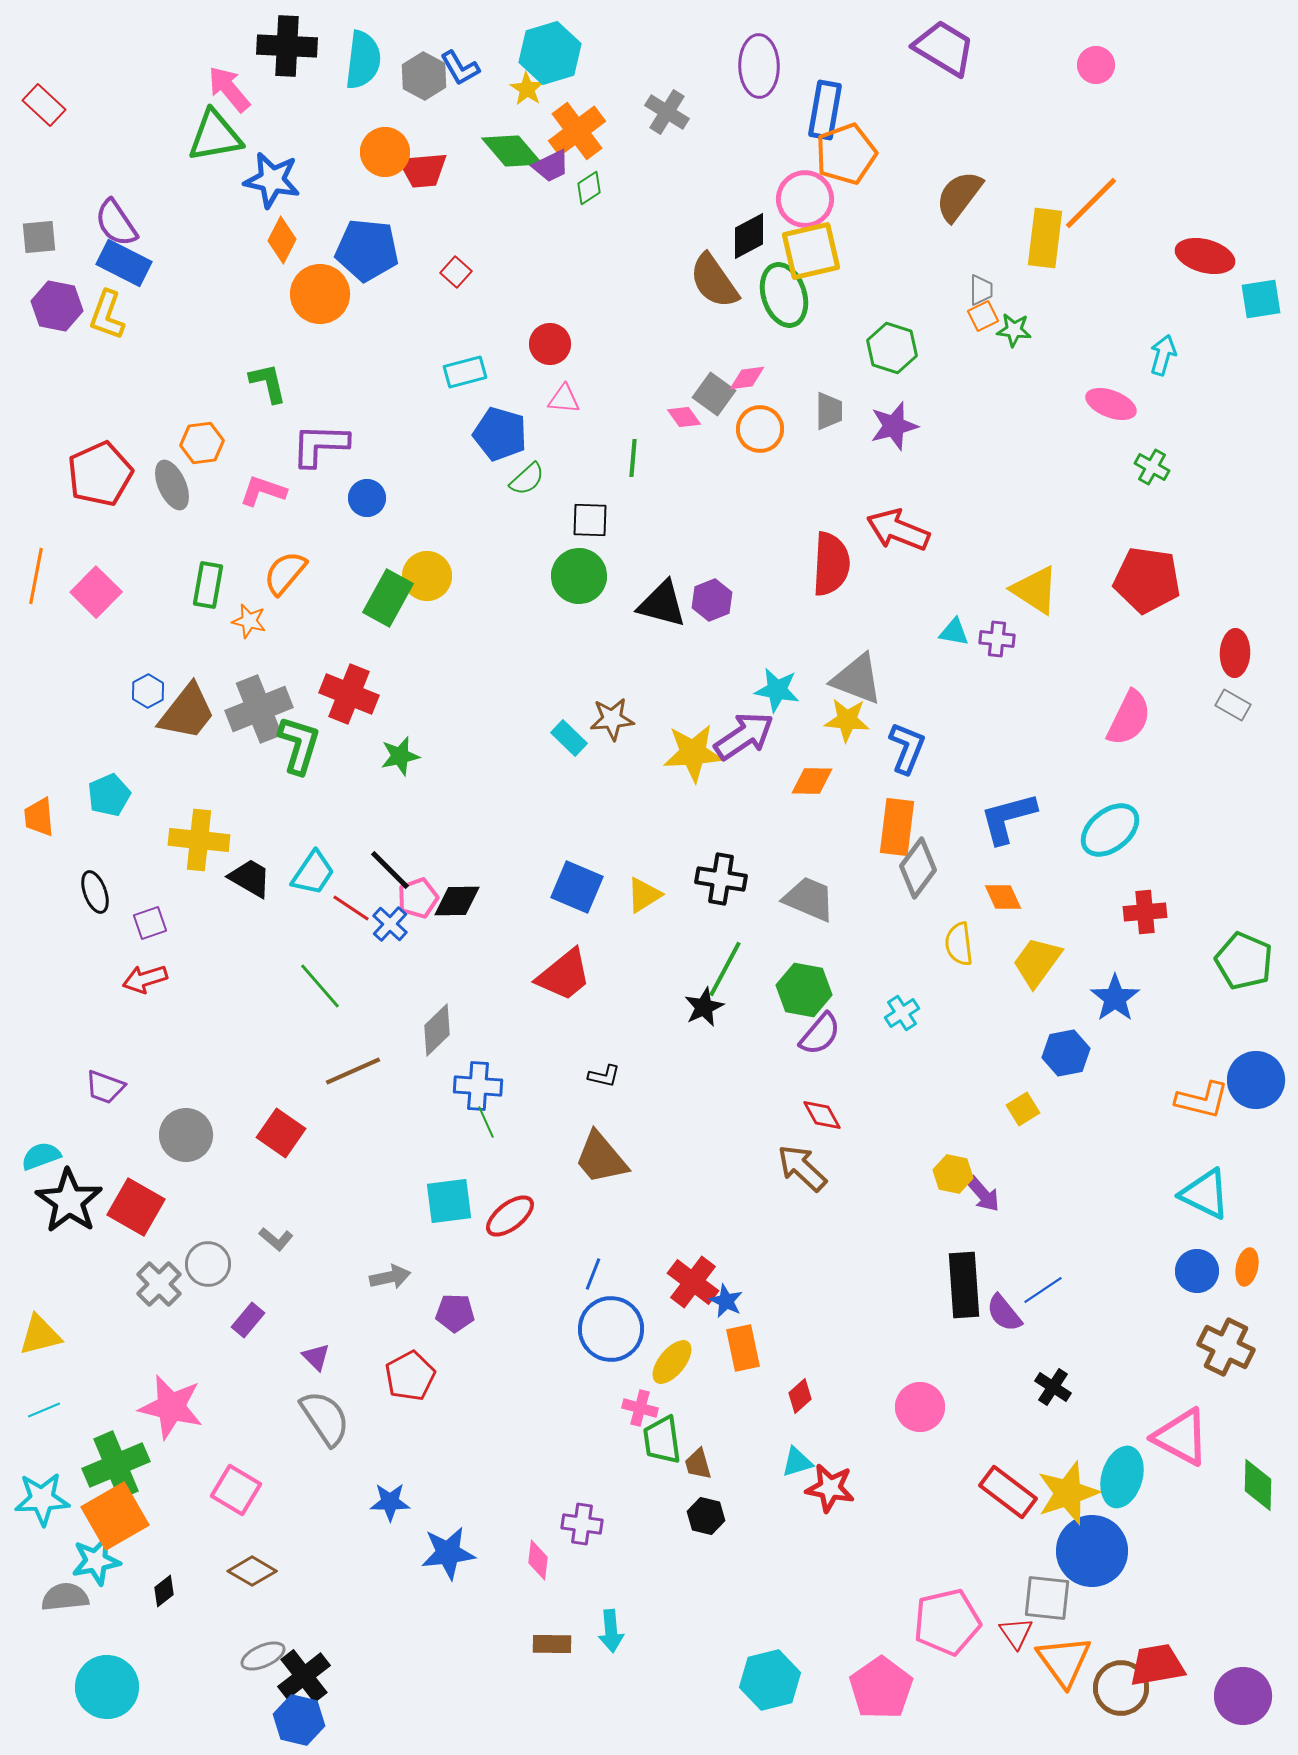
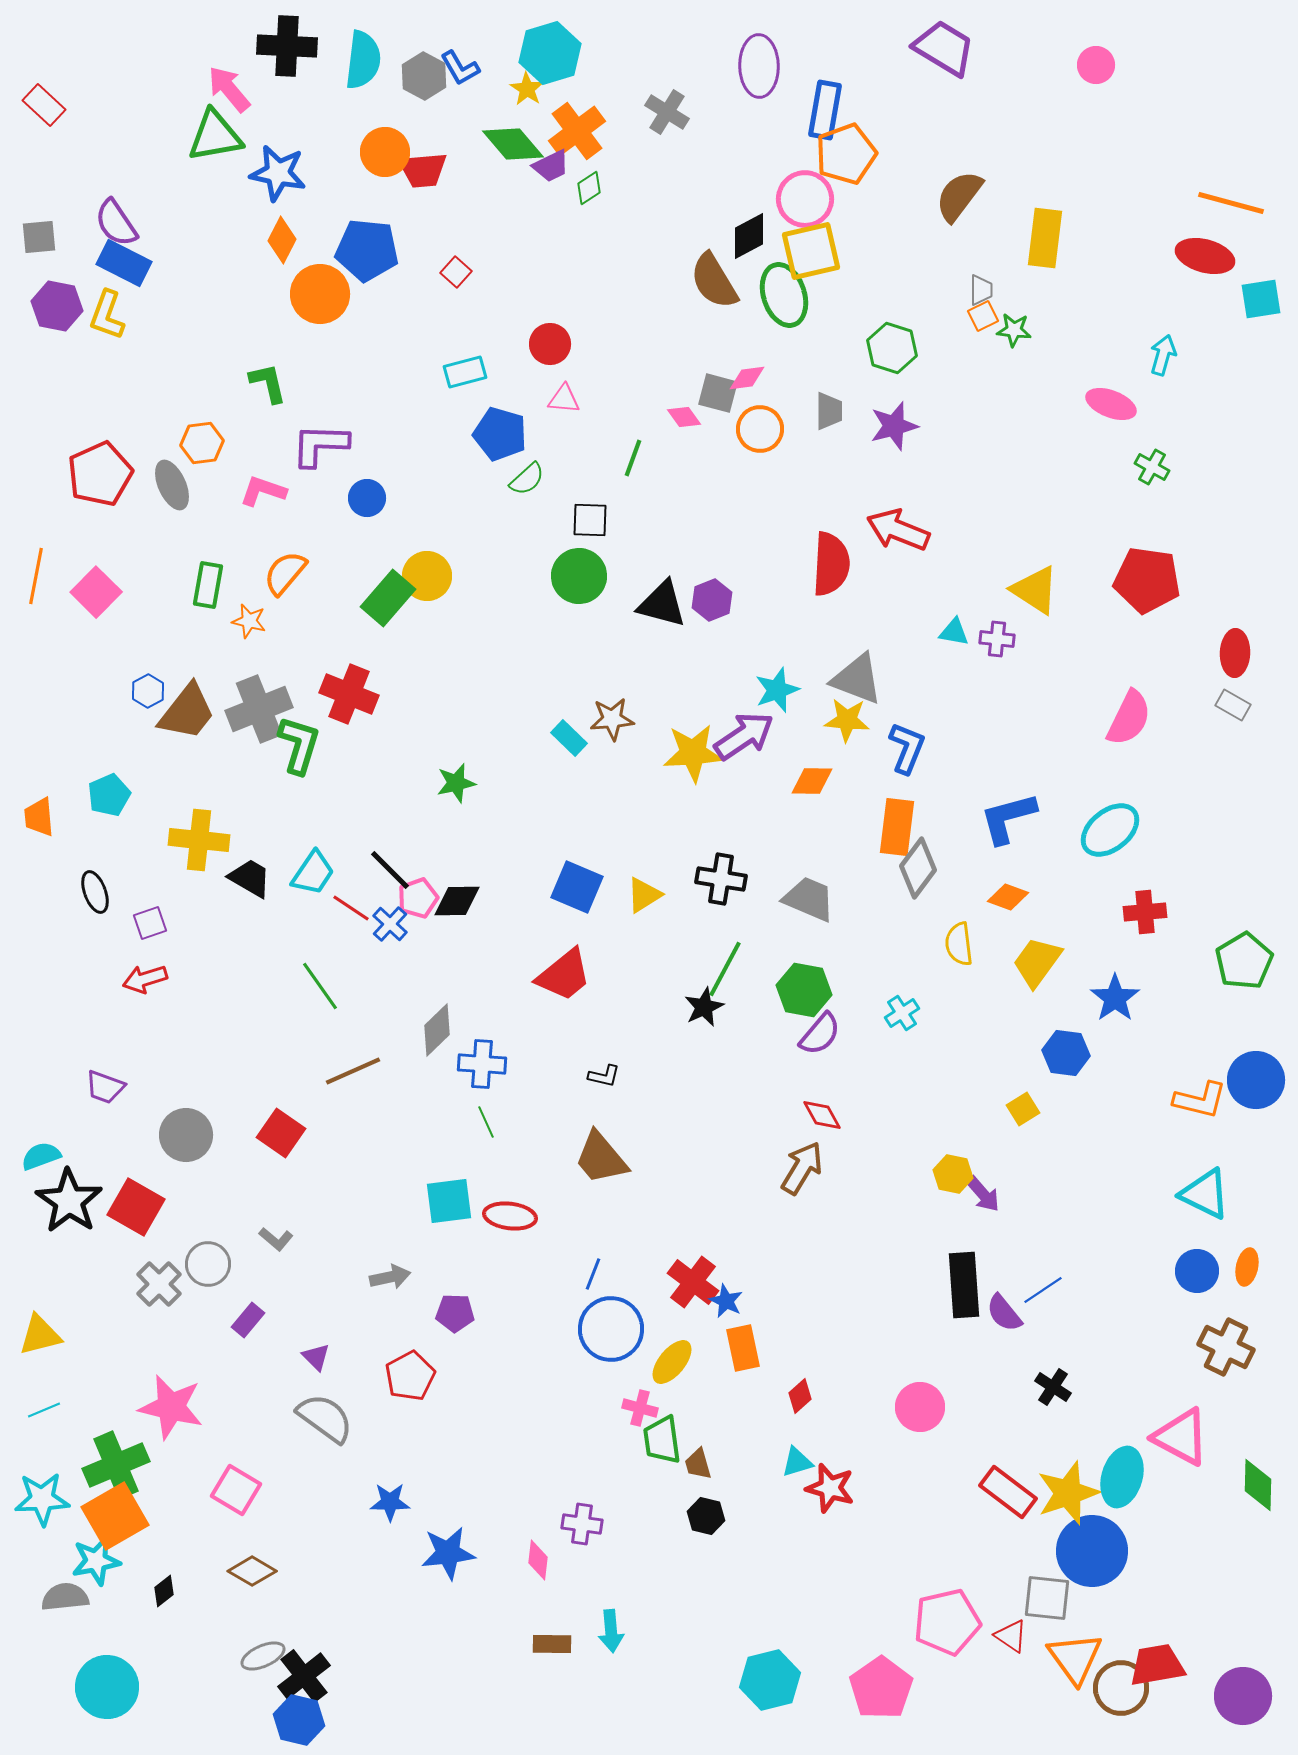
green diamond at (512, 151): moved 1 px right, 7 px up
blue star at (272, 180): moved 6 px right, 7 px up
orange line at (1091, 203): moved 140 px right; rotated 60 degrees clockwise
brown semicircle at (714, 281): rotated 4 degrees clockwise
gray square at (714, 394): moved 4 px right, 1 px up; rotated 21 degrees counterclockwise
green line at (633, 458): rotated 15 degrees clockwise
green rectangle at (388, 598): rotated 12 degrees clockwise
cyan star at (777, 690): rotated 30 degrees counterclockwise
green star at (400, 756): moved 56 px right, 27 px down
orange diamond at (1003, 897): moved 5 px right; rotated 45 degrees counterclockwise
green pentagon at (1244, 961): rotated 18 degrees clockwise
green line at (320, 986): rotated 6 degrees clockwise
blue hexagon at (1066, 1053): rotated 18 degrees clockwise
blue cross at (478, 1086): moved 4 px right, 22 px up
orange L-shape at (1202, 1100): moved 2 px left
brown arrow at (802, 1168): rotated 78 degrees clockwise
red ellipse at (510, 1216): rotated 45 degrees clockwise
gray semicircle at (325, 1418): rotated 20 degrees counterclockwise
red star at (830, 1488): rotated 6 degrees clockwise
red triangle at (1016, 1633): moved 5 px left, 3 px down; rotated 21 degrees counterclockwise
orange triangle at (1064, 1661): moved 11 px right, 3 px up
